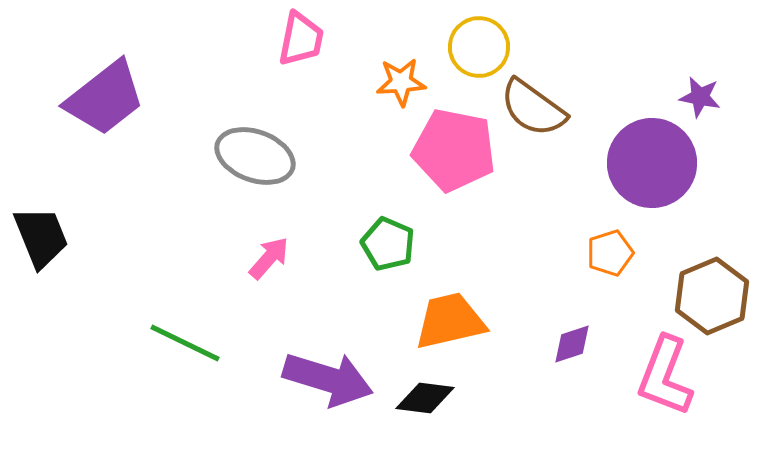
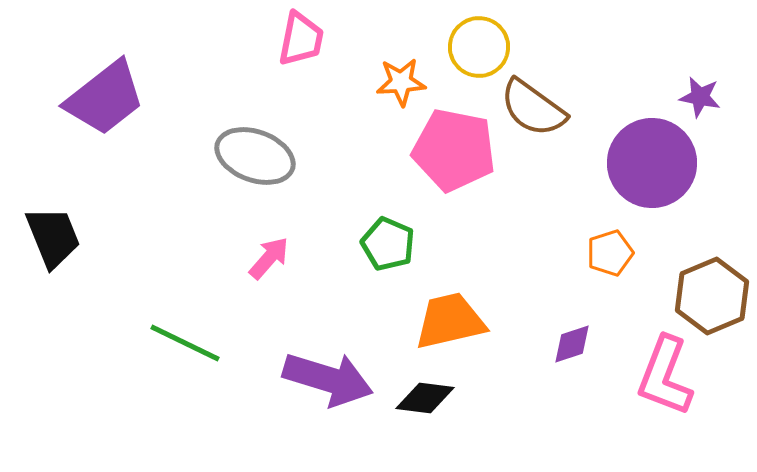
black trapezoid: moved 12 px right
